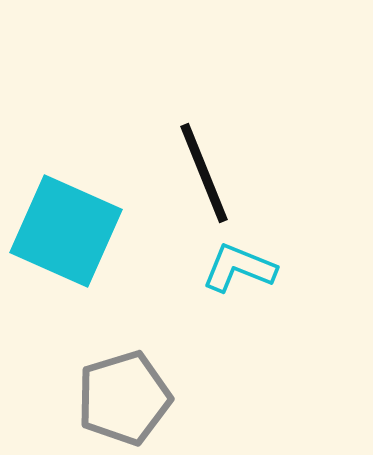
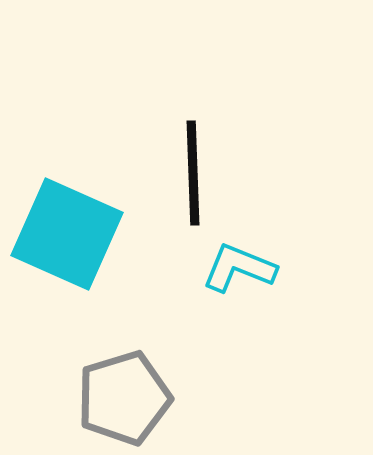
black line: moved 11 px left; rotated 20 degrees clockwise
cyan square: moved 1 px right, 3 px down
